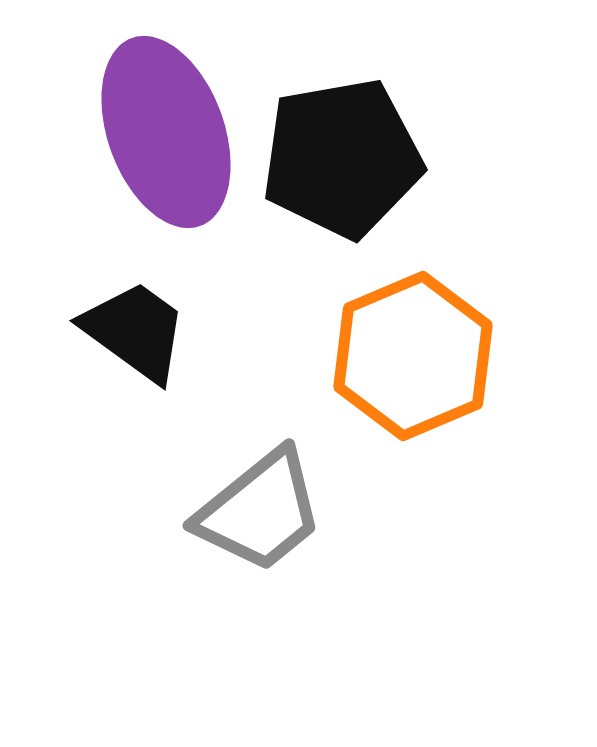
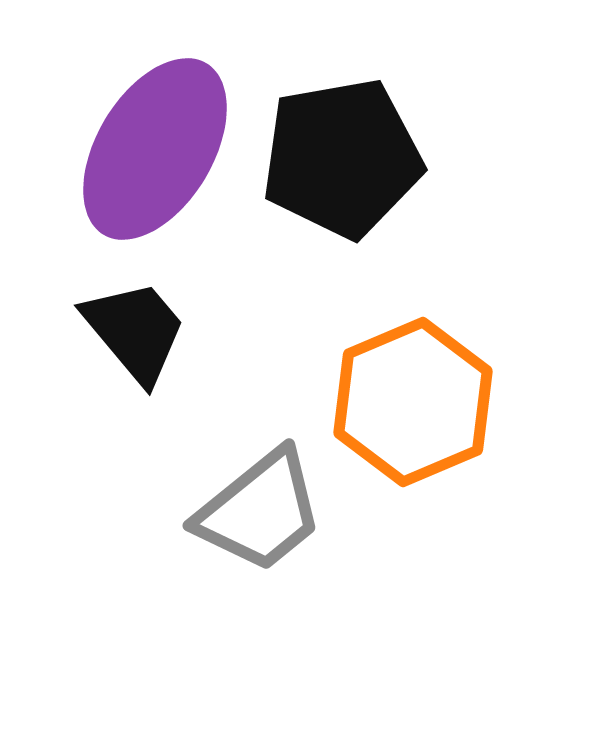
purple ellipse: moved 11 px left, 17 px down; rotated 51 degrees clockwise
black trapezoid: rotated 14 degrees clockwise
orange hexagon: moved 46 px down
